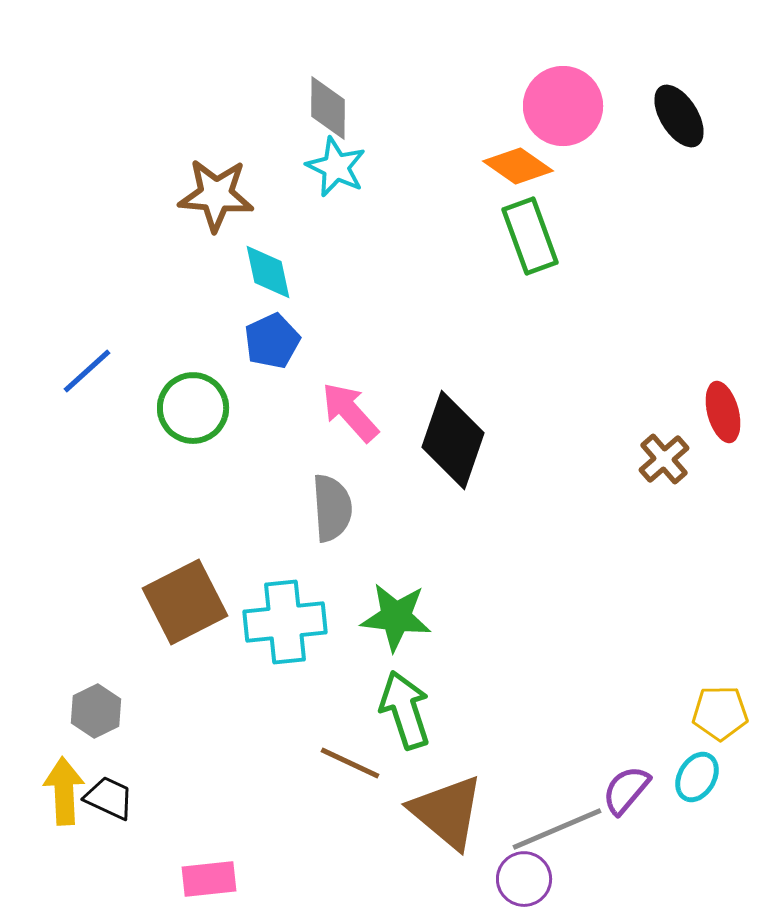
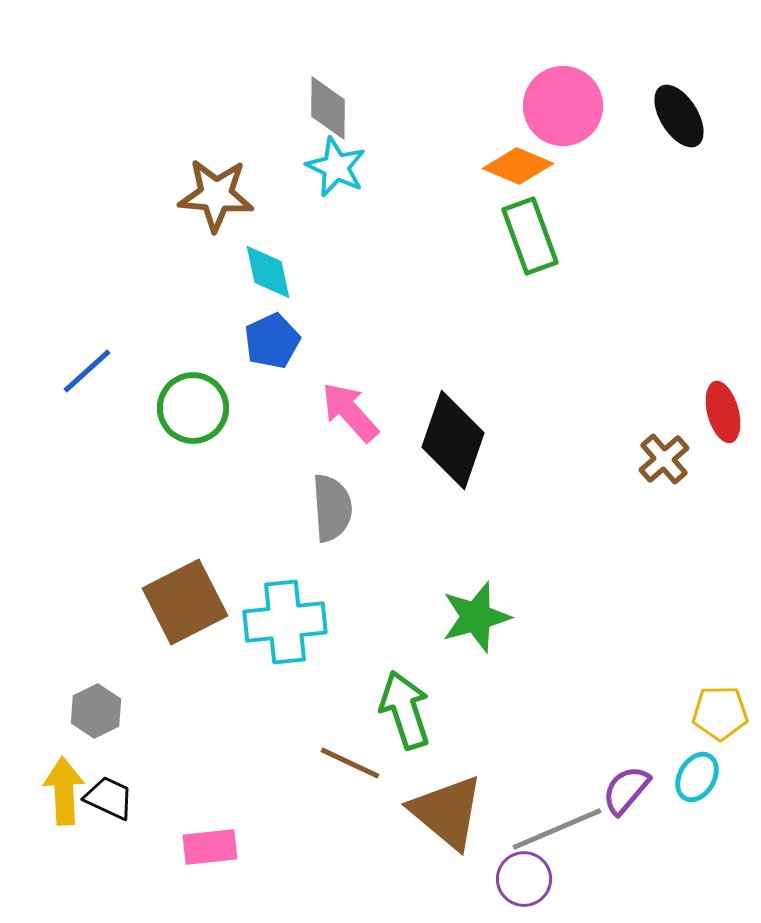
orange diamond: rotated 12 degrees counterclockwise
green star: moved 80 px right; rotated 22 degrees counterclockwise
pink rectangle: moved 1 px right, 32 px up
